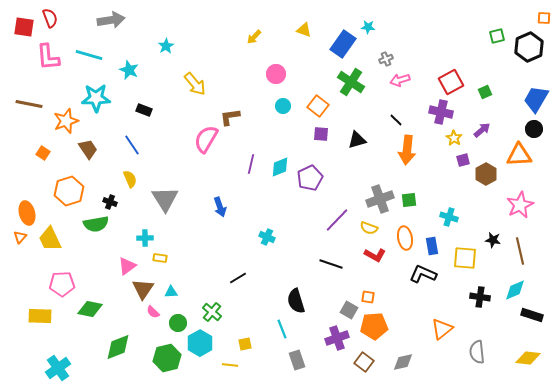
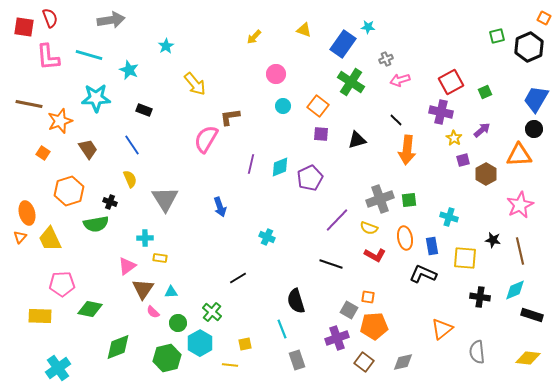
orange square at (544, 18): rotated 24 degrees clockwise
orange star at (66, 121): moved 6 px left
